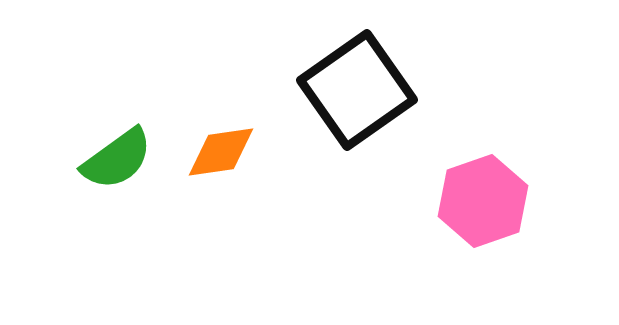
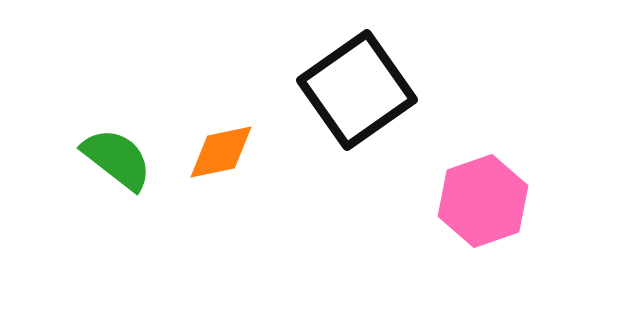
orange diamond: rotated 4 degrees counterclockwise
green semicircle: rotated 106 degrees counterclockwise
